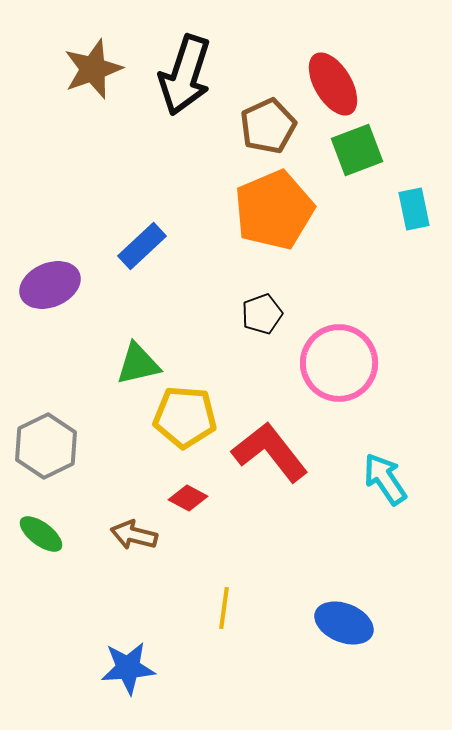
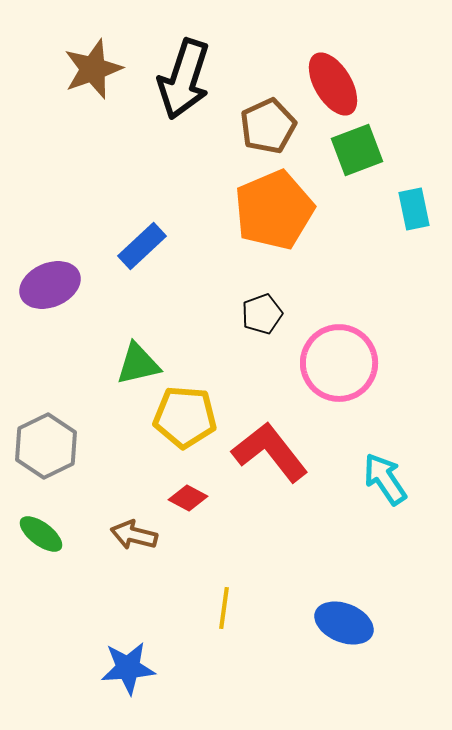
black arrow: moved 1 px left, 4 px down
